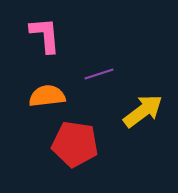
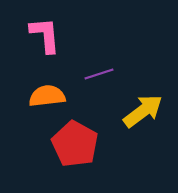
red pentagon: rotated 21 degrees clockwise
